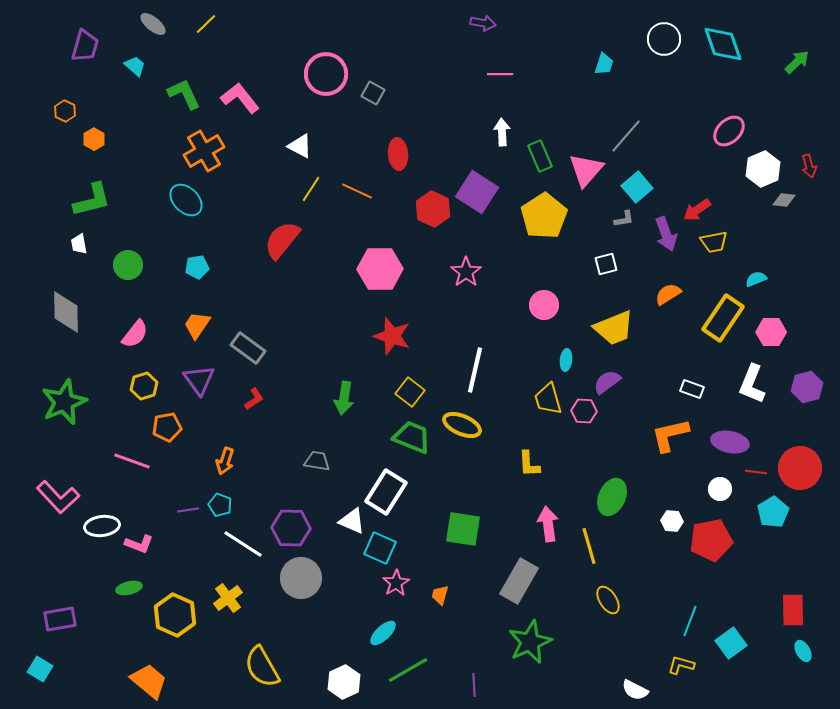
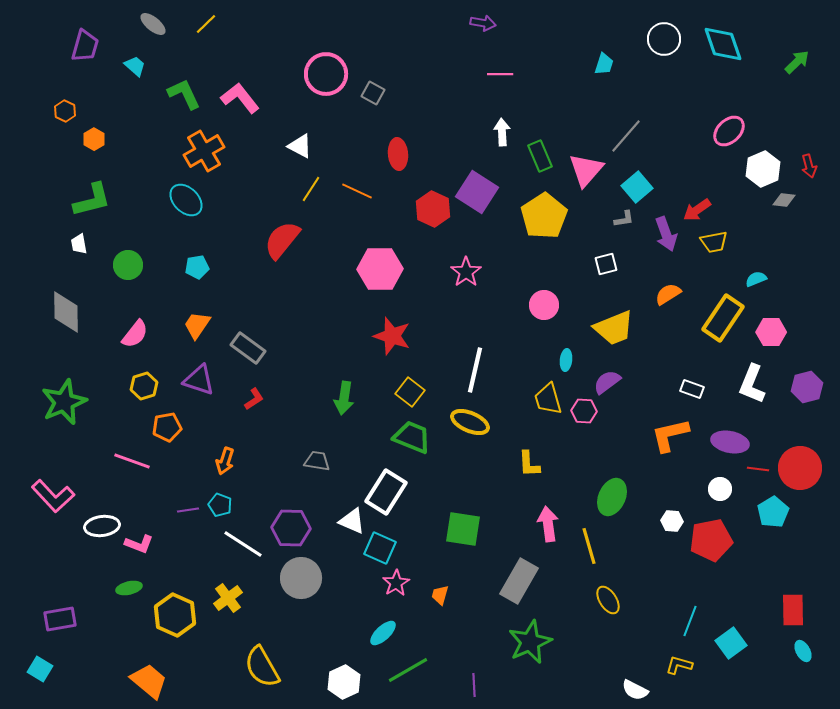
purple triangle at (199, 380): rotated 36 degrees counterclockwise
yellow ellipse at (462, 425): moved 8 px right, 3 px up
red line at (756, 472): moved 2 px right, 3 px up
pink L-shape at (58, 497): moved 5 px left, 1 px up
yellow L-shape at (681, 665): moved 2 px left
